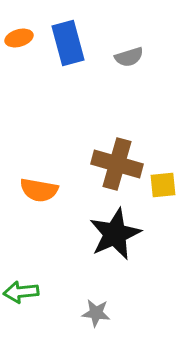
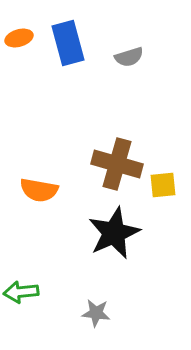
black star: moved 1 px left, 1 px up
